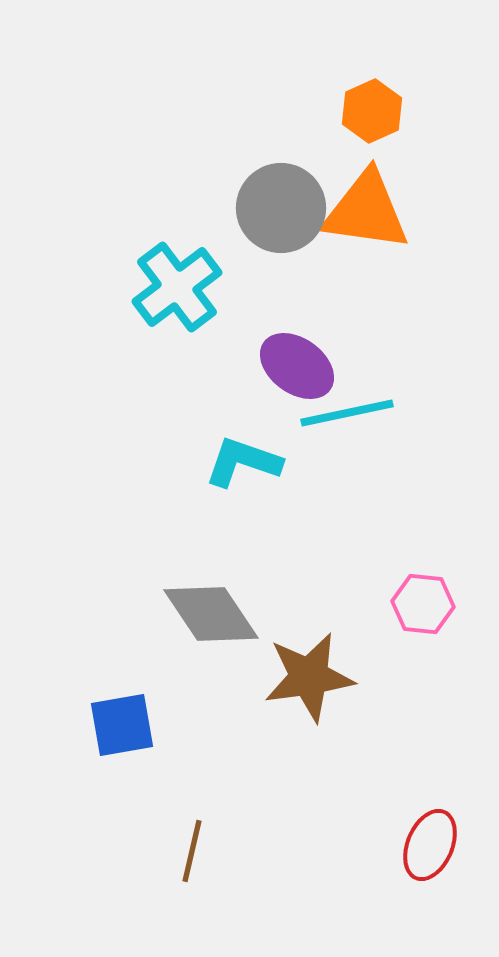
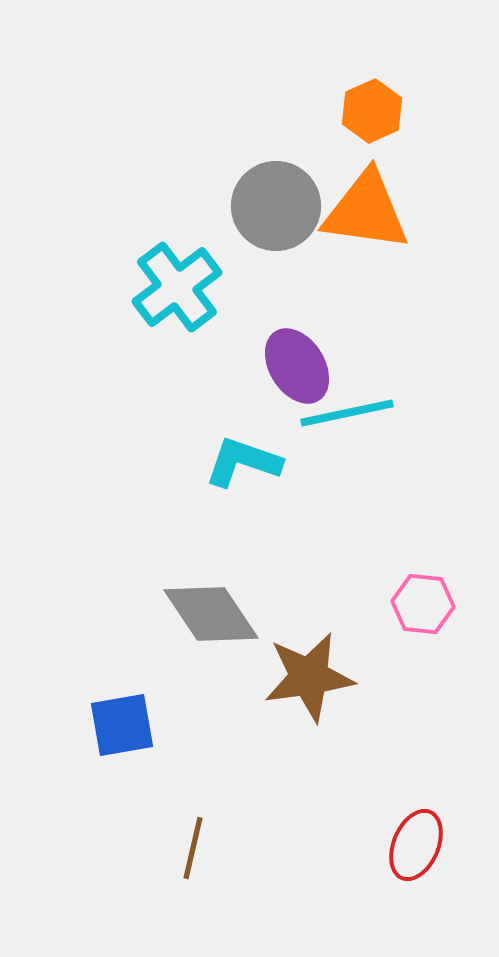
gray circle: moved 5 px left, 2 px up
purple ellipse: rotated 22 degrees clockwise
red ellipse: moved 14 px left
brown line: moved 1 px right, 3 px up
